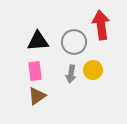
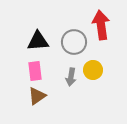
gray arrow: moved 3 px down
